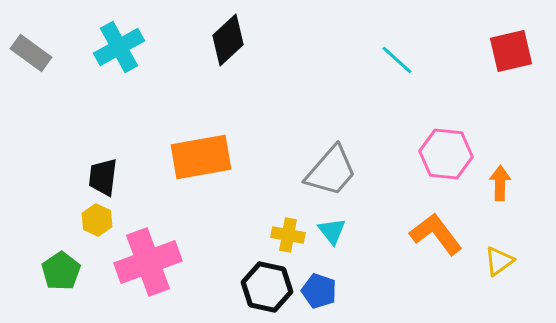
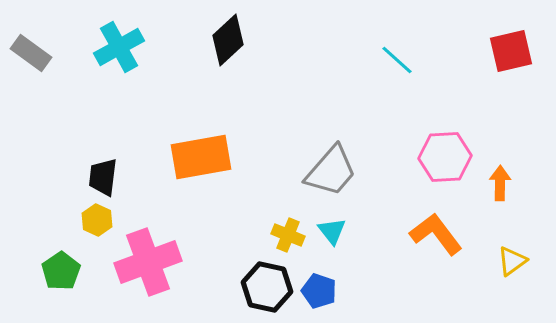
pink hexagon: moved 1 px left, 3 px down; rotated 9 degrees counterclockwise
yellow cross: rotated 12 degrees clockwise
yellow triangle: moved 13 px right
